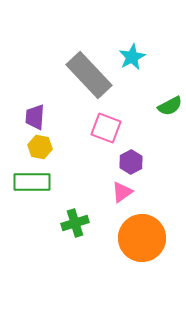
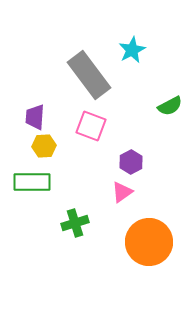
cyan star: moved 7 px up
gray rectangle: rotated 6 degrees clockwise
pink square: moved 15 px left, 2 px up
yellow hexagon: moved 4 px right, 1 px up; rotated 15 degrees counterclockwise
orange circle: moved 7 px right, 4 px down
